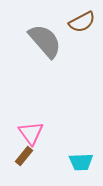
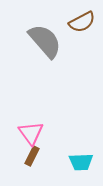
brown rectangle: moved 8 px right; rotated 12 degrees counterclockwise
